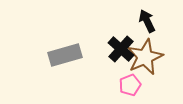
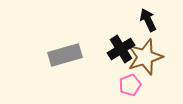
black arrow: moved 1 px right, 1 px up
black cross: rotated 16 degrees clockwise
brown star: rotated 6 degrees clockwise
